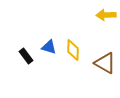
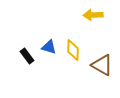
yellow arrow: moved 13 px left
black rectangle: moved 1 px right
brown triangle: moved 3 px left, 2 px down
